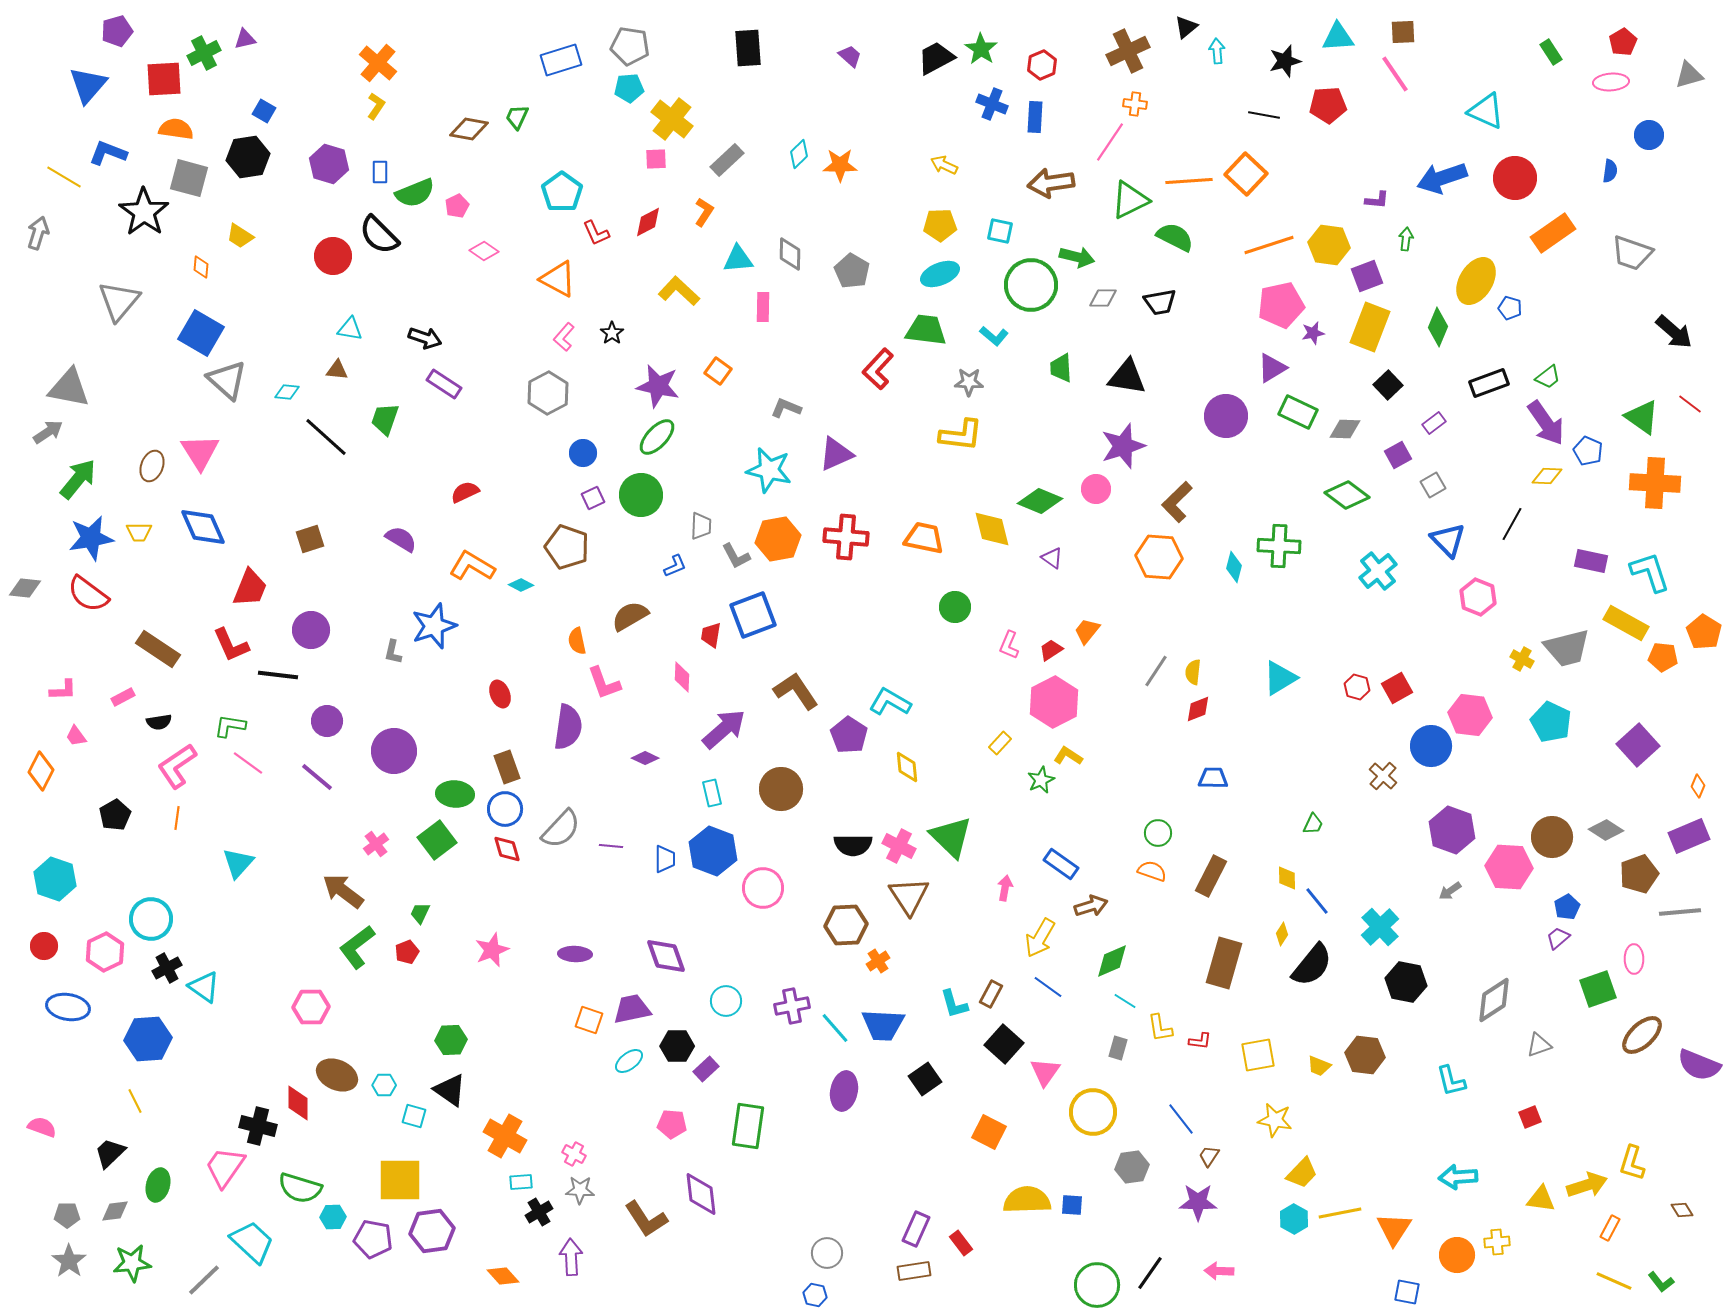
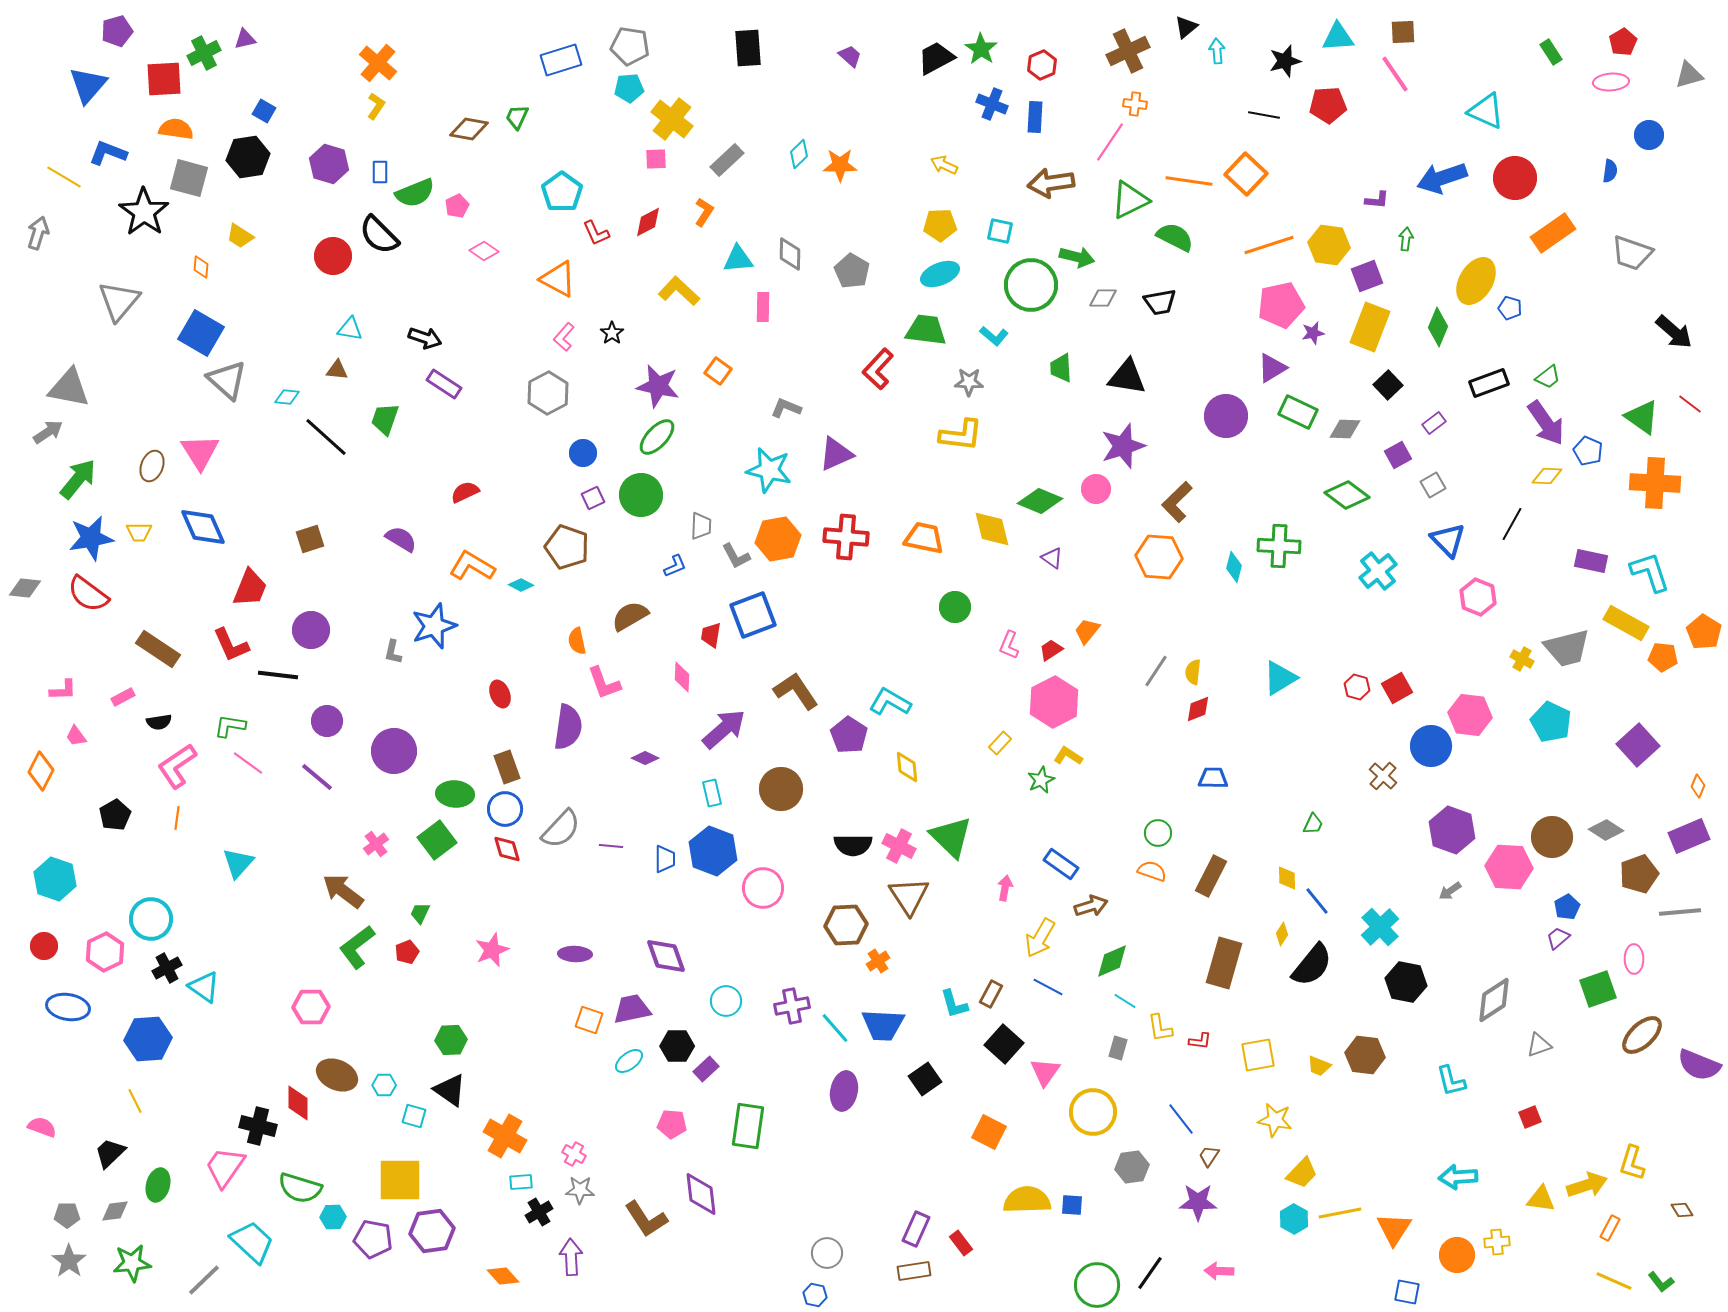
orange line at (1189, 181): rotated 12 degrees clockwise
cyan diamond at (287, 392): moved 5 px down
blue line at (1048, 987): rotated 8 degrees counterclockwise
